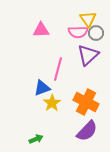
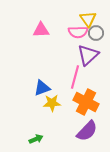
pink line: moved 17 px right, 8 px down
yellow star: rotated 30 degrees clockwise
